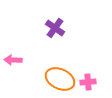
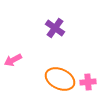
pink arrow: rotated 30 degrees counterclockwise
